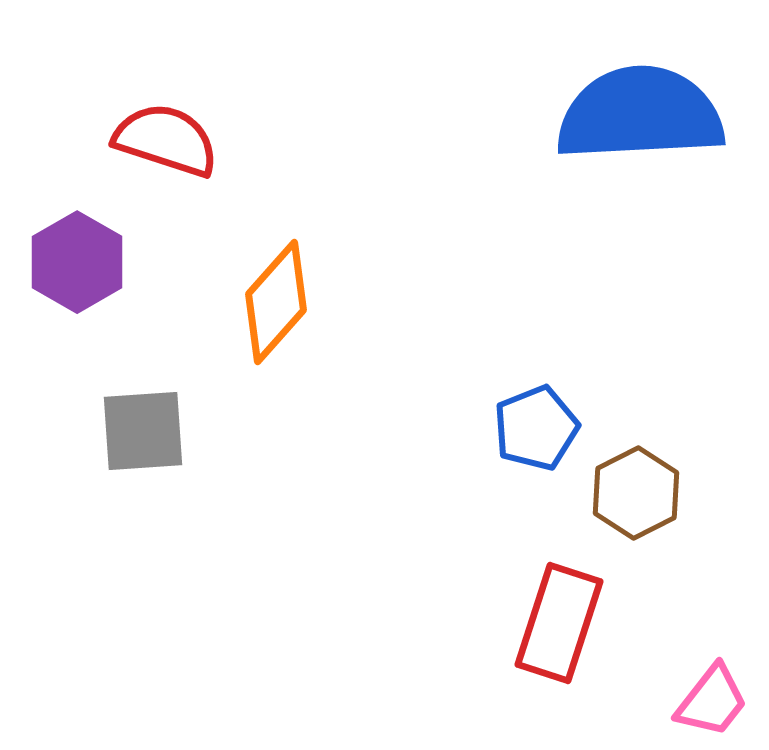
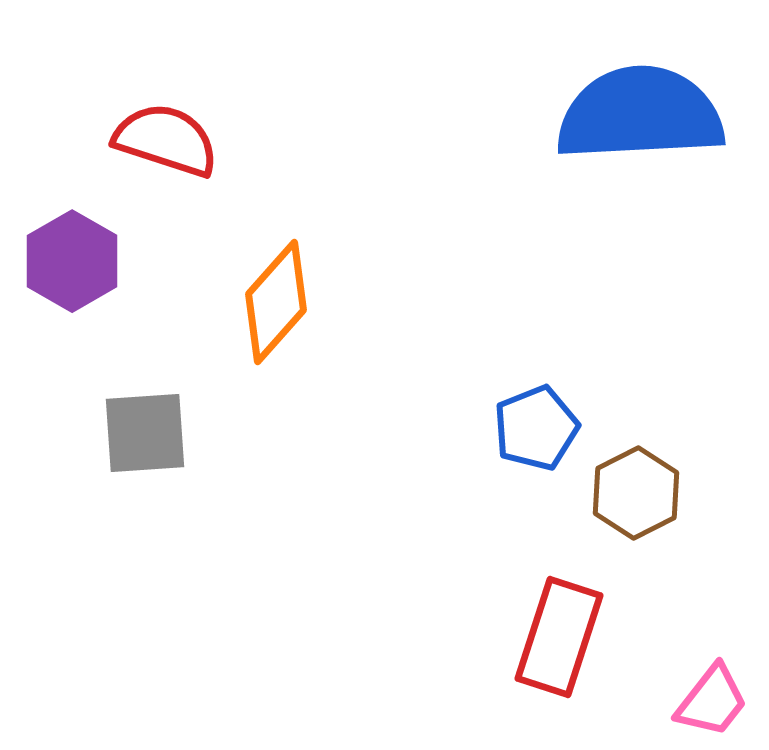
purple hexagon: moved 5 px left, 1 px up
gray square: moved 2 px right, 2 px down
red rectangle: moved 14 px down
